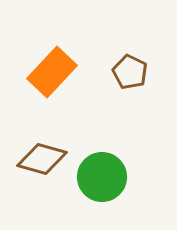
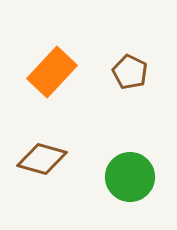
green circle: moved 28 px right
